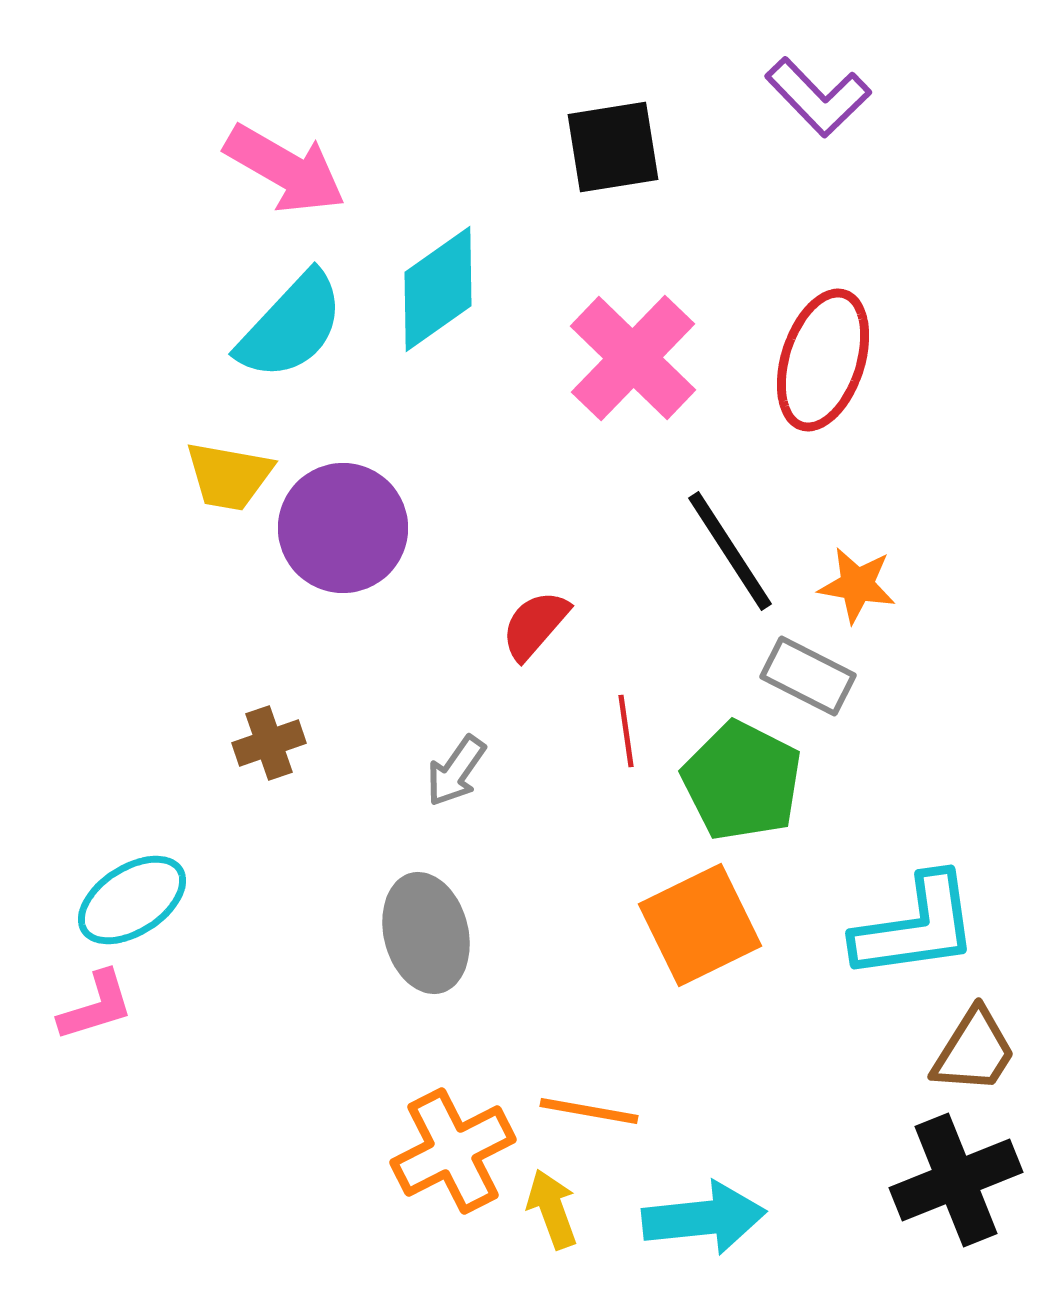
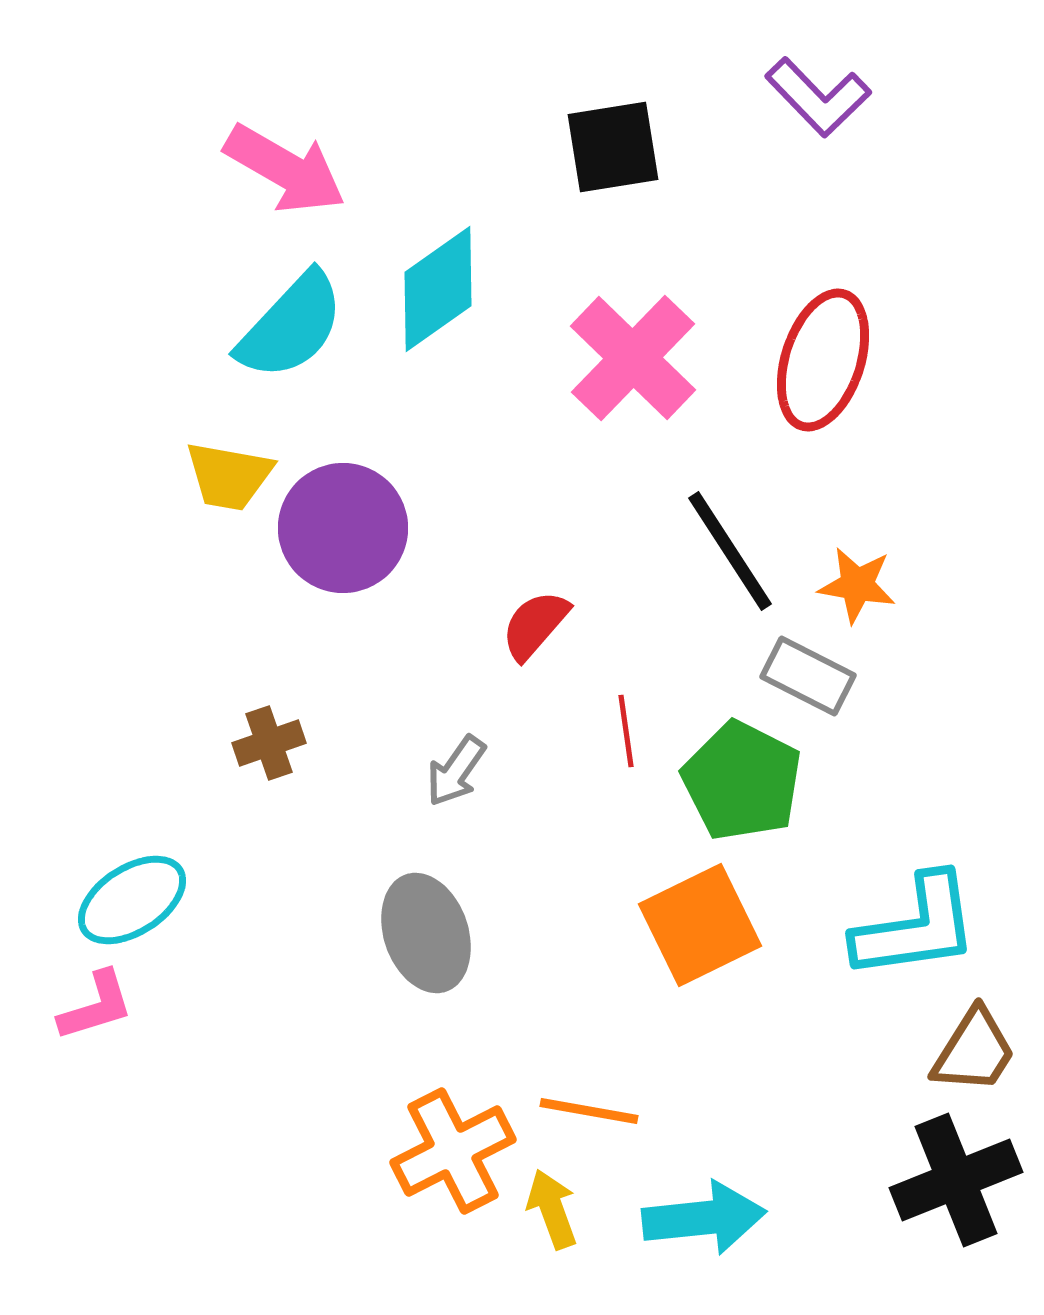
gray ellipse: rotated 5 degrees counterclockwise
